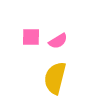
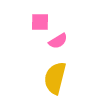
pink square: moved 9 px right, 15 px up
